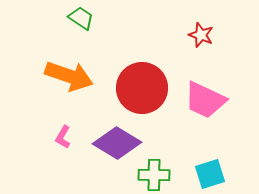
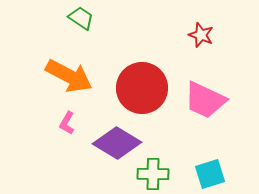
orange arrow: rotated 9 degrees clockwise
pink L-shape: moved 4 px right, 14 px up
green cross: moved 1 px left, 1 px up
